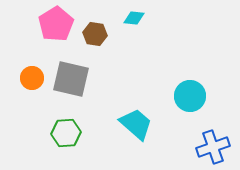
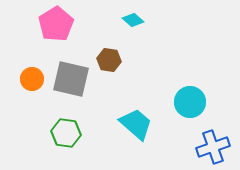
cyan diamond: moved 1 px left, 2 px down; rotated 35 degrees clockwise
brown hexagon: moved 14 px right, 26 px down
orange circle: moved 1 px down
cyan circle: moved 6 px down
green hexagon: rotated 12 degrees clockwise
